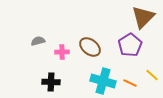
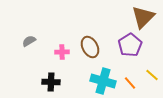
gray semicircle: moved 9 px left; rotated 16 degrees counterclockwise
brown ellipse: rotated 25 degrees clockwise
orange line: rotated 24 degrees clockwise
